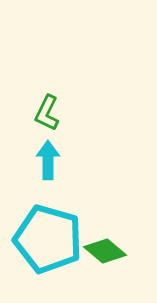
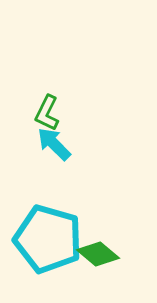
cyan arrow: moved 6 px right, 16 px up; rotated 45 degrees counterclockwise
green diamond: moved 7 px left, 3 px down
